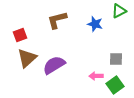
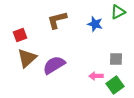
green triangle: moved 1 px left, 1 px down
